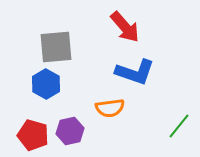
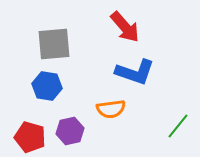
gray square: moved 2 px left, 3 px up
blue hexagon: moved 1 px right, 2 px down; rotated 20 degrees counterclockwise
orange semicircle: moved 1 px right, 1 px down
green line: moved 1 px left
red pentagon: moved 3 px left, 2 px down
